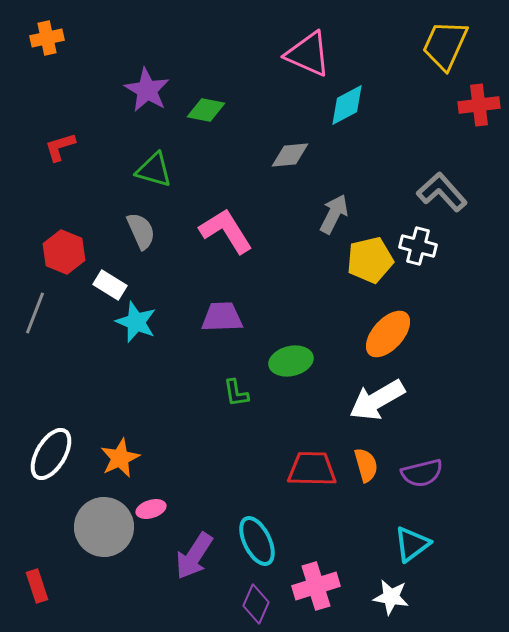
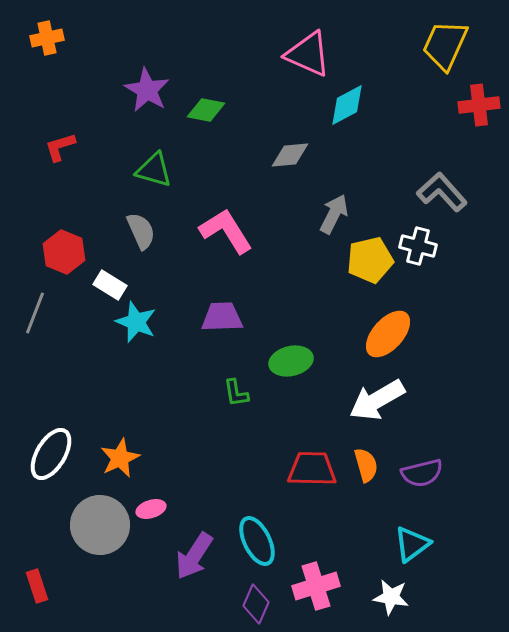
gray circle: moved 4 px left, 2 px up
